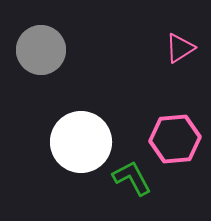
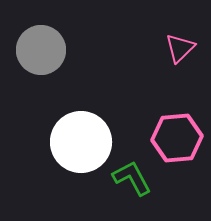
pink triangle: rotated 12 degrees counterclockwise
pink hexagon: moved 2 px right, 1 px up
